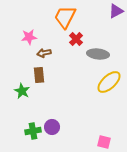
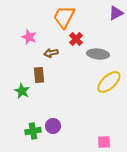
purple triangle: moved 2 px down
orange trapezoid: moved 1 px left
pink star: rotated 28 degrees clockwise
brown arrow: moved 7 px right
purple circle: moved 1 px right, 1 px up
pink square: rotated 16 degrees counterclockwise
